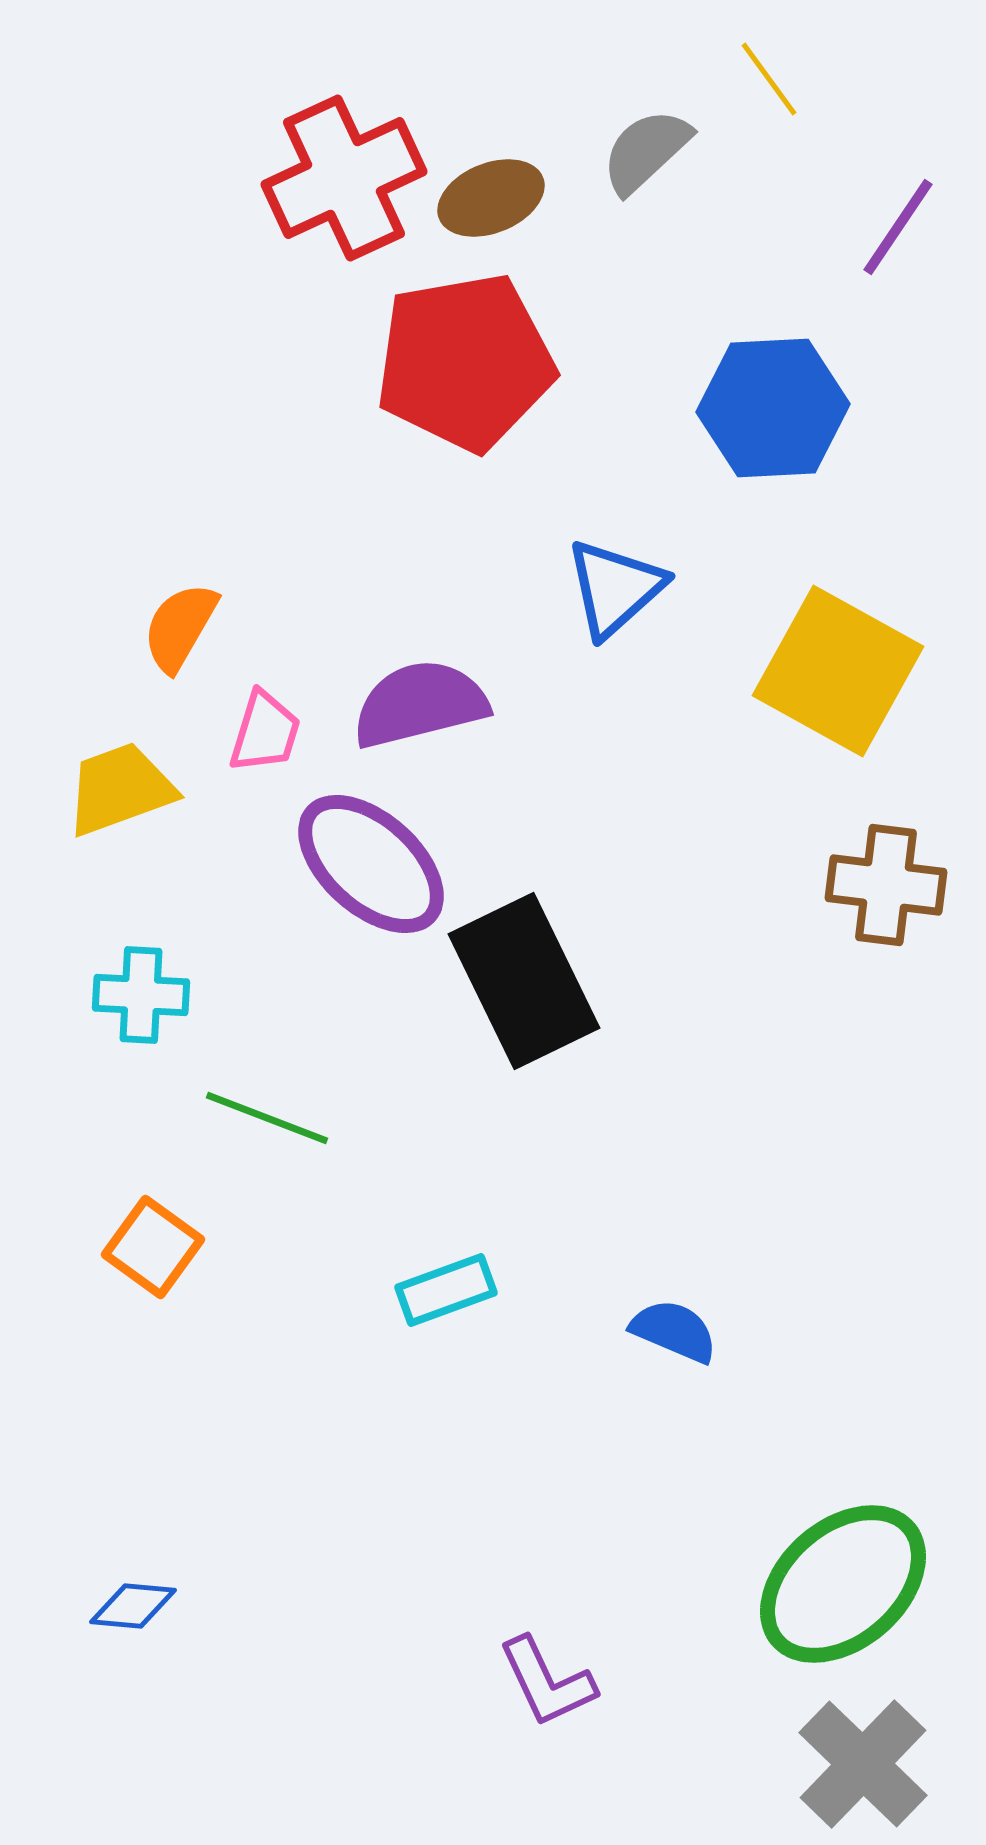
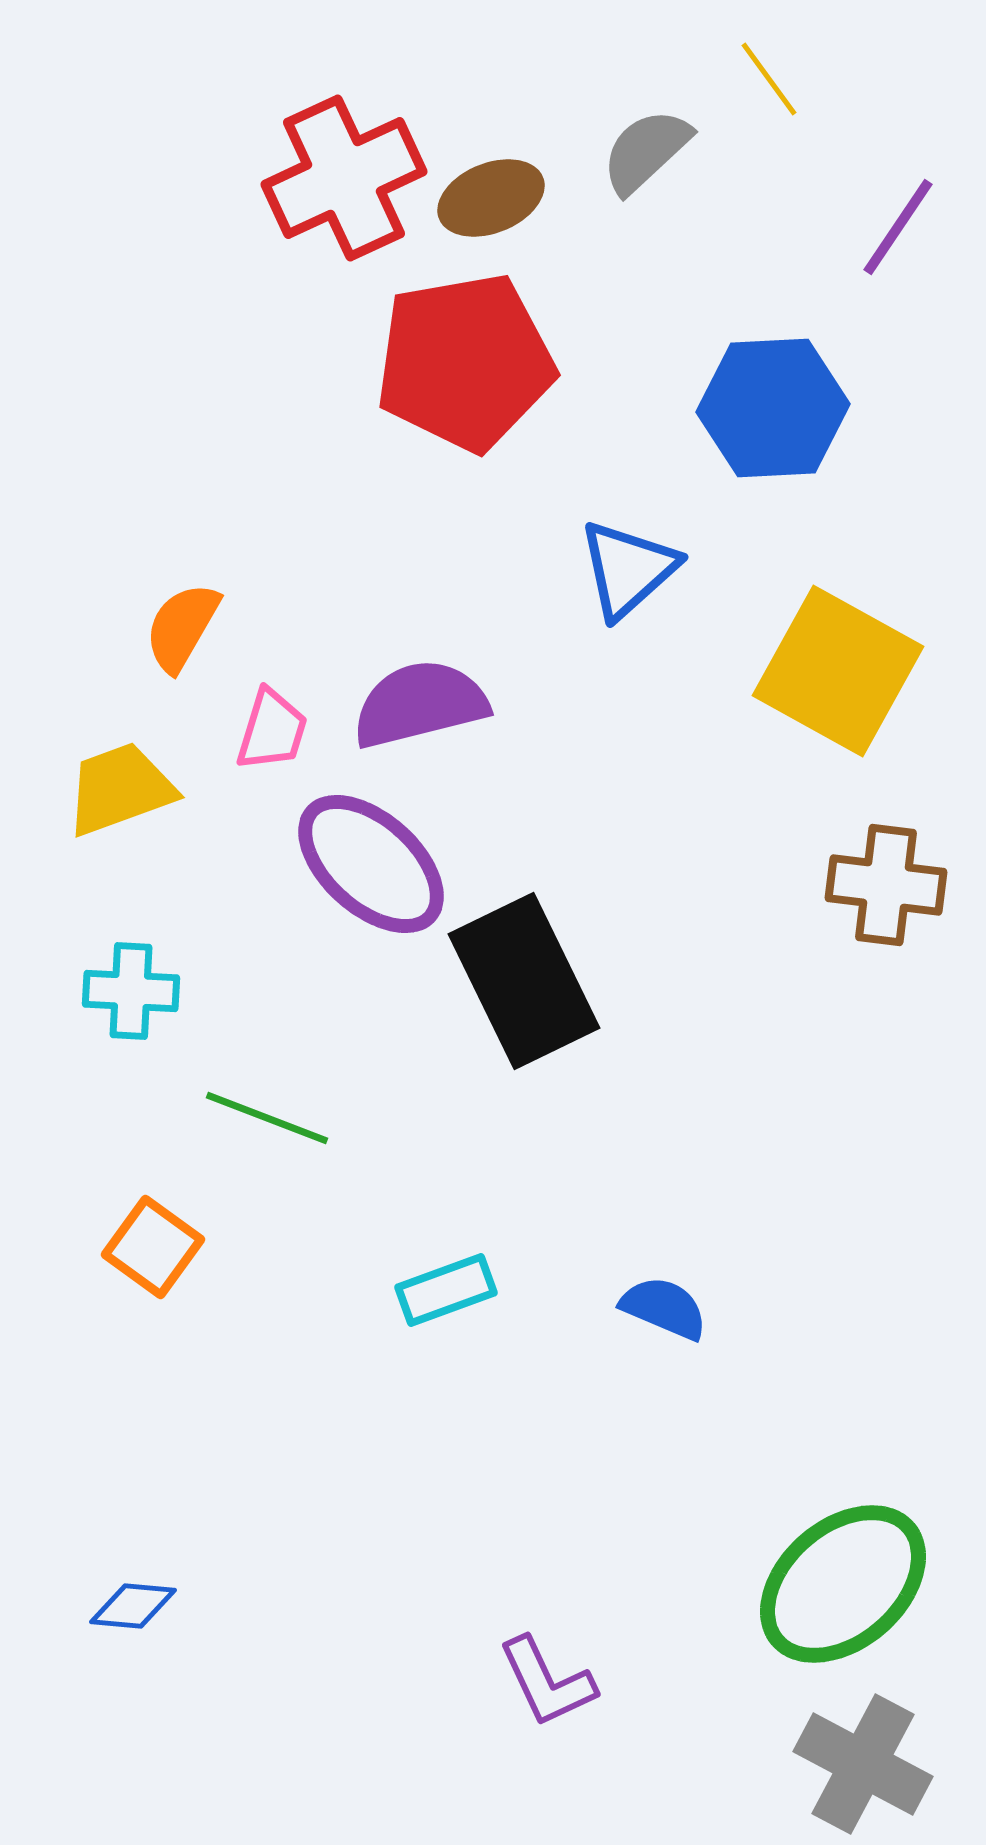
blue triangle: moved 13 px right, 19 px up
orange semicircle: moved 2 px right
pink trapezoid: moved 7 px right, 2 px up
cyan cross: moved 10 px left, 4 px up
blue semicircle: moved 10 px left, 23 px up
gray cross: rotated 16 degrees counterclockwise
